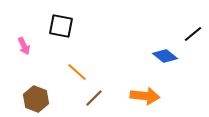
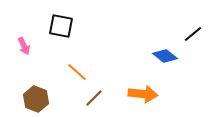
orange arrow: moved 2 px left, 2 px up
